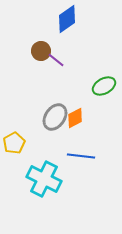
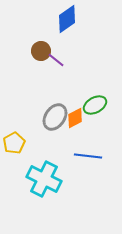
green ellipse: moved 9 px left, 19 px down
blue line: moved 7 px right
